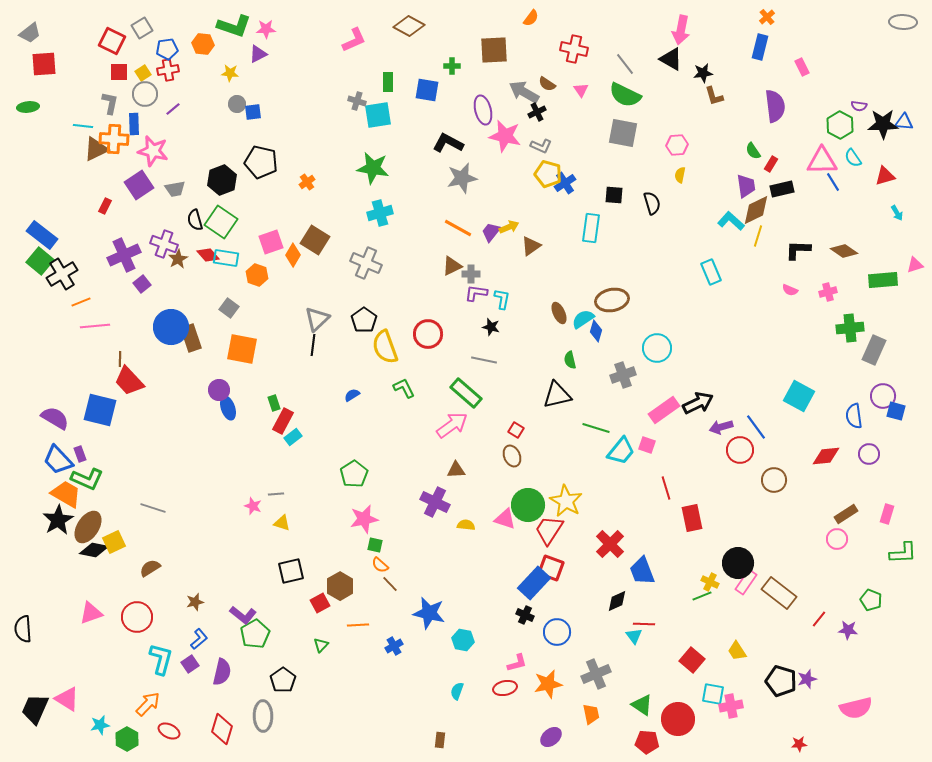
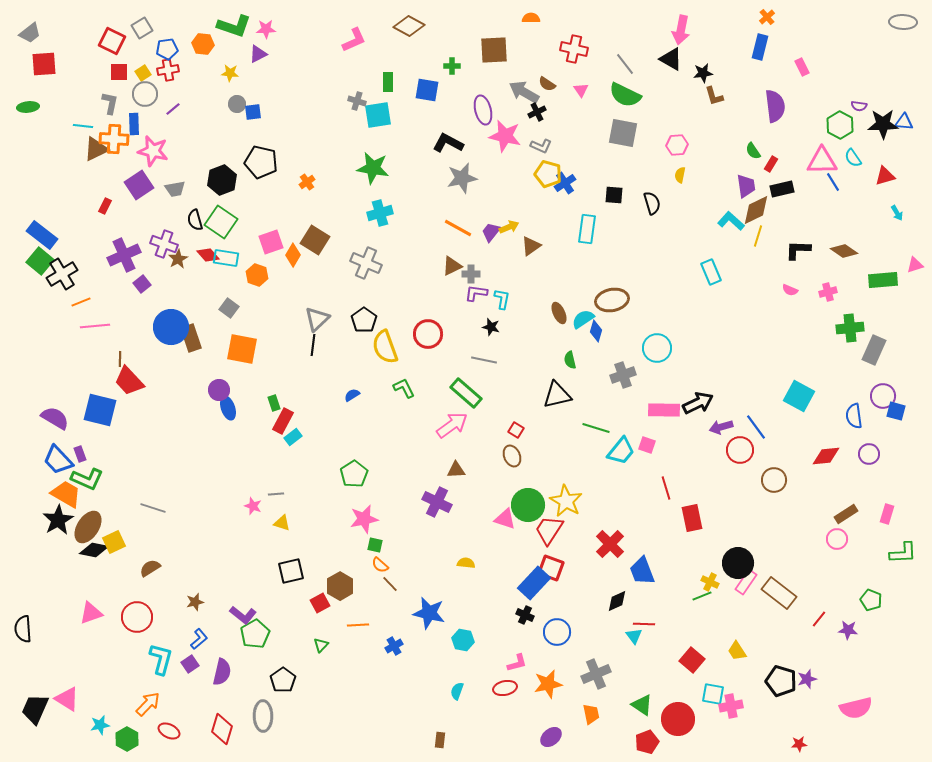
orange semicircle at (531, 18): rotated 126 degrees counterclockwise
cyan rectangle at (591, 228): moved 4 px left, 1 px down
pink rectangle at (664, 410): rotated 36 degrees clockwise
purple cross at (435, 502): moved 2 px right
yellow semicircle at (466, 525): moved 38 px down
red pentagon at (647, 742): rotated 25 degrees counterclockwise
